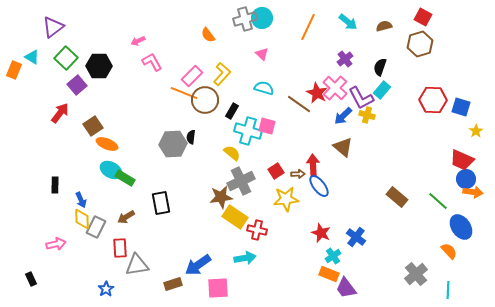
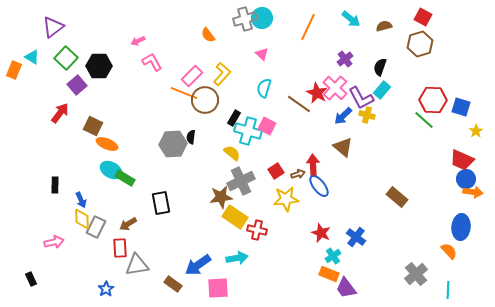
cyan arrow at (348, 22): moved 3 px right, 3 px up
cyan semicircle at (264, 88): rotated 90 degrees counterclockwise
black rectangle at (232, 111): moved 2 px right, 7 px down
brown square at (93, 126): rotated 30 degrees counterclockwise
pink square at (267, 126): rotated 12 degrees clockwise
brown arrow at (298, 174): rotated 16 degrees counterclockwise
green line at (438, 201): moved 14 px left, 81 px up
brown arrow at (126, 217): moved 2 px right, 7 px down
blue ellipse at (461, 227): rotated 40 degrees clockwise
pink arrow at (56, 244): moved 2 px left, 2 px up
cyan arrow at (245, 258): moved 8 px left
brown rectangle at (173, 284): rotated 54 degrees clockwise
